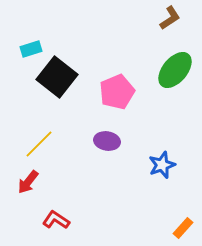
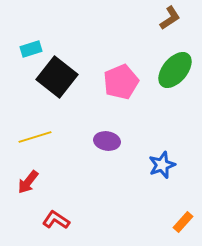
pink pentagon: moved 4 px right, 10 px up
yellow line: moved 4 px left, 7 px up; rotated 28 degrees clockwise
orange rectangle: moved 6 px up
